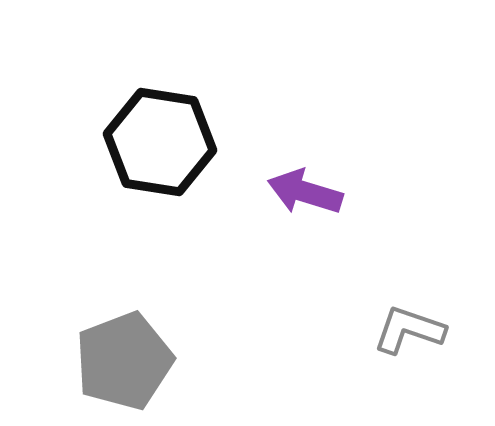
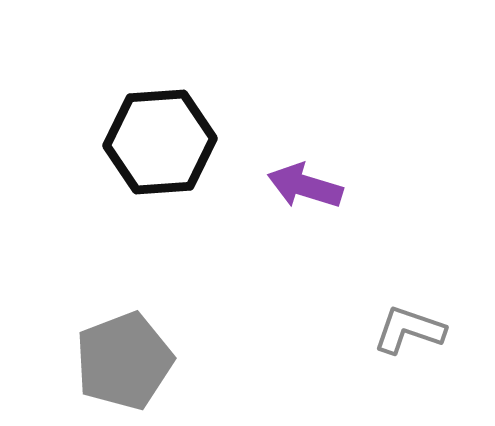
black hexagon: rotated 13 degrees counterclockwise
purple arrow: moved 6 px up
